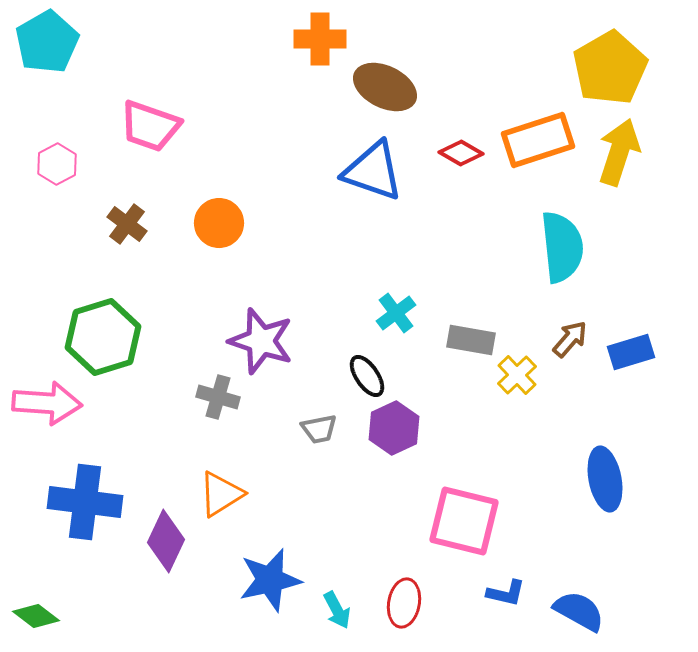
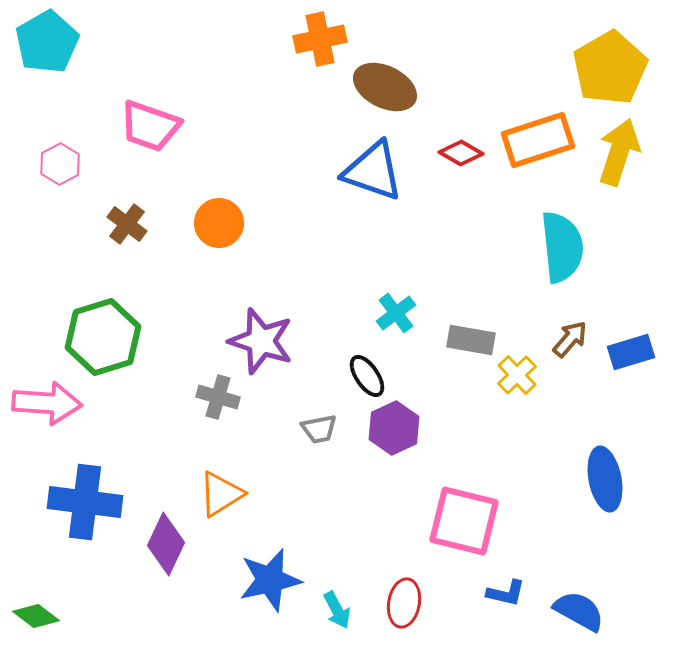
orange cross: rotated 12 degrees counterclockwise
pink hexagon: moved 3 px right
purple diamond: moved 3 px down
